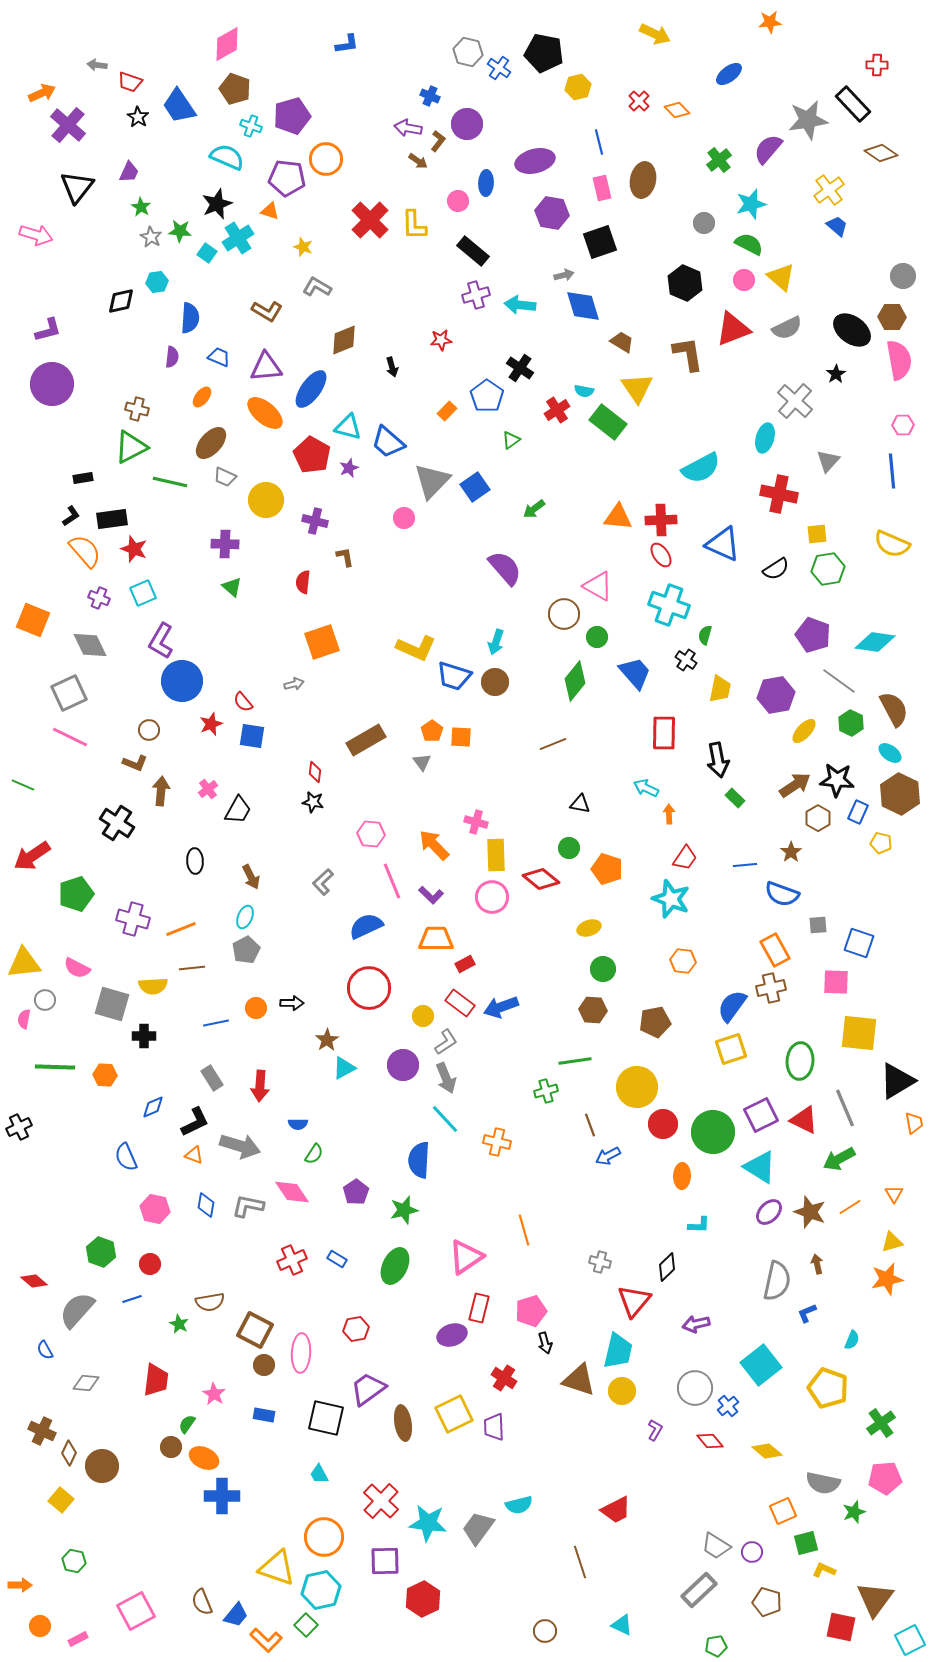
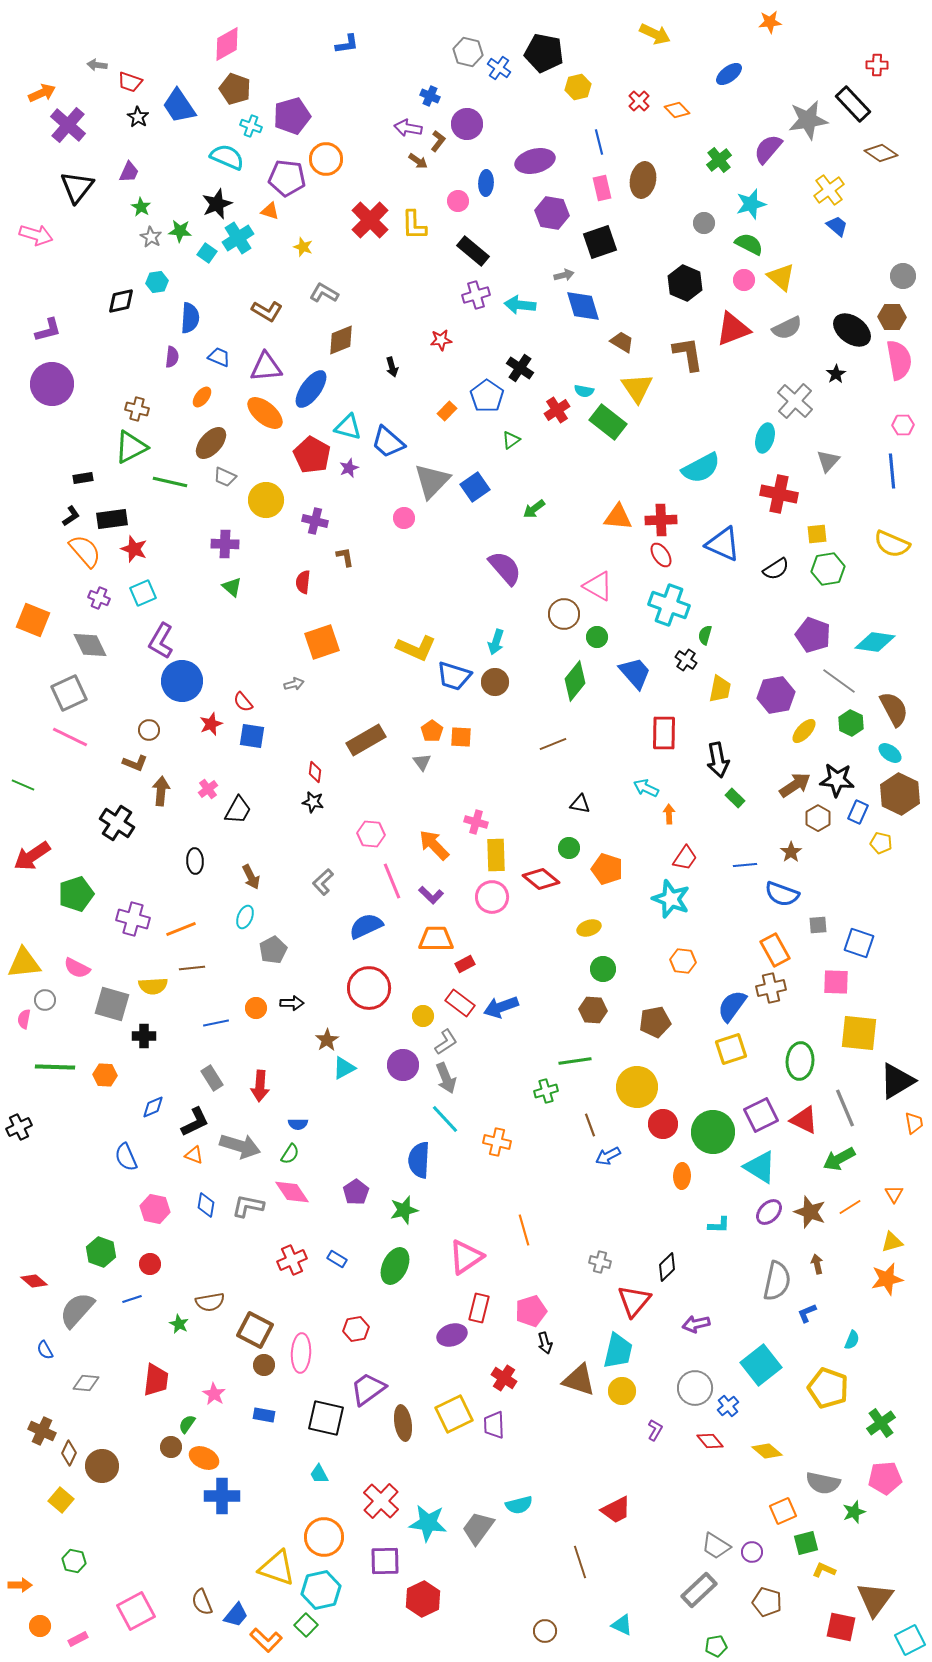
gray L-shape at (317, 287): moved 7 px right, 6 px down
brown diamond at (344, 340): moved 3 px left
gray pentagon at (246, 950): moved 27 px right
green semicircle at (314, 1154): moved 24 px left
cyan L-shape at (699, 1225): moved 20 px right
purple trapezoid at (494, 1427): moved 2 px up
